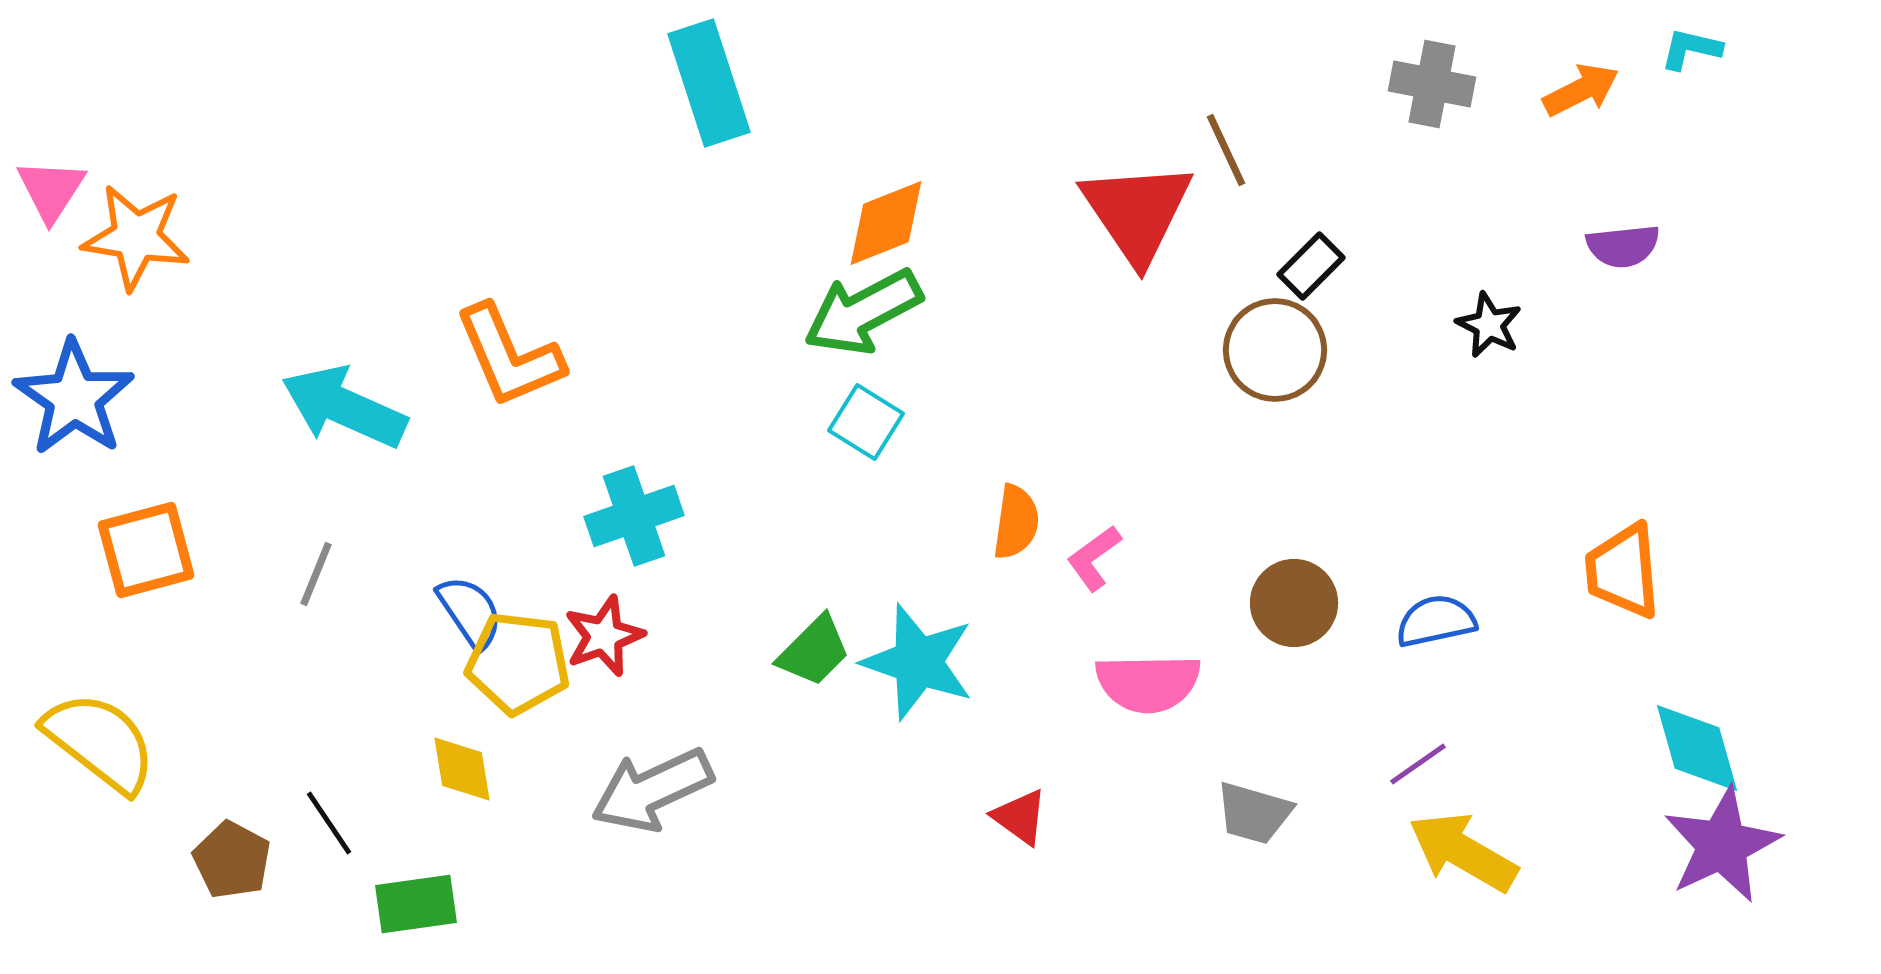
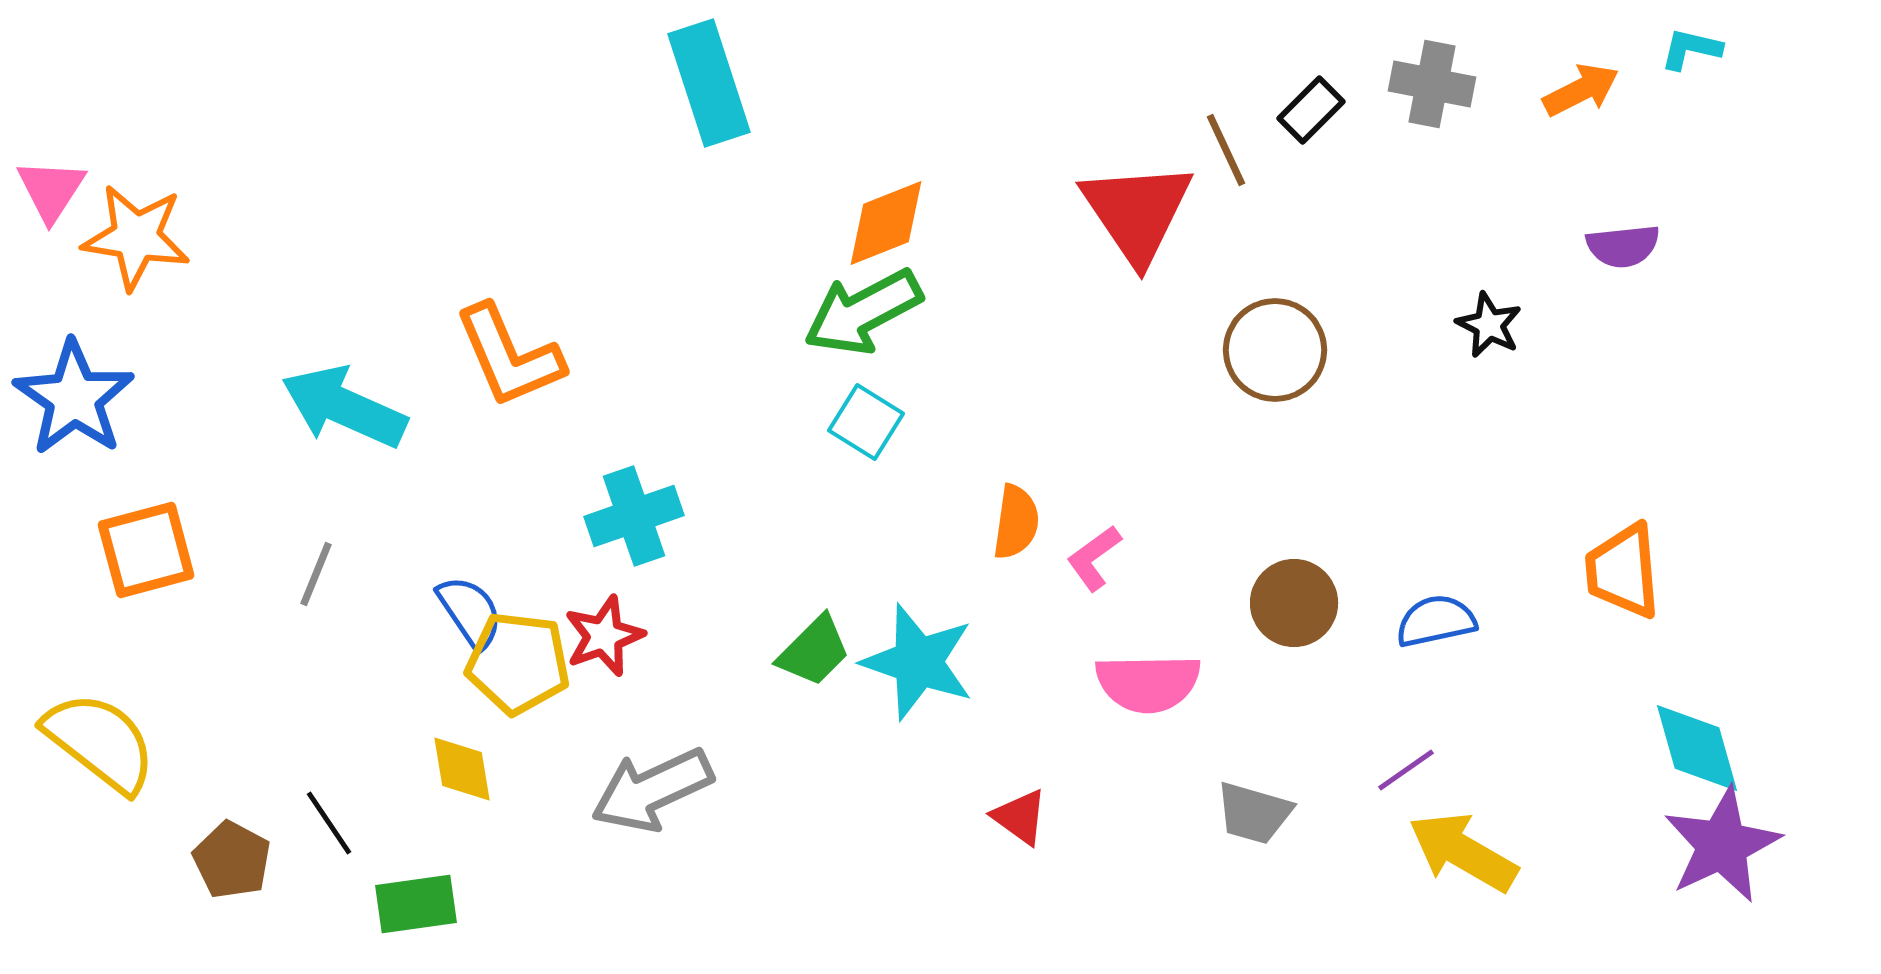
black rectangle at (1311, 266): moved 156 px up
purple line at (1418, 764): moved 12 px left, 6 px down
